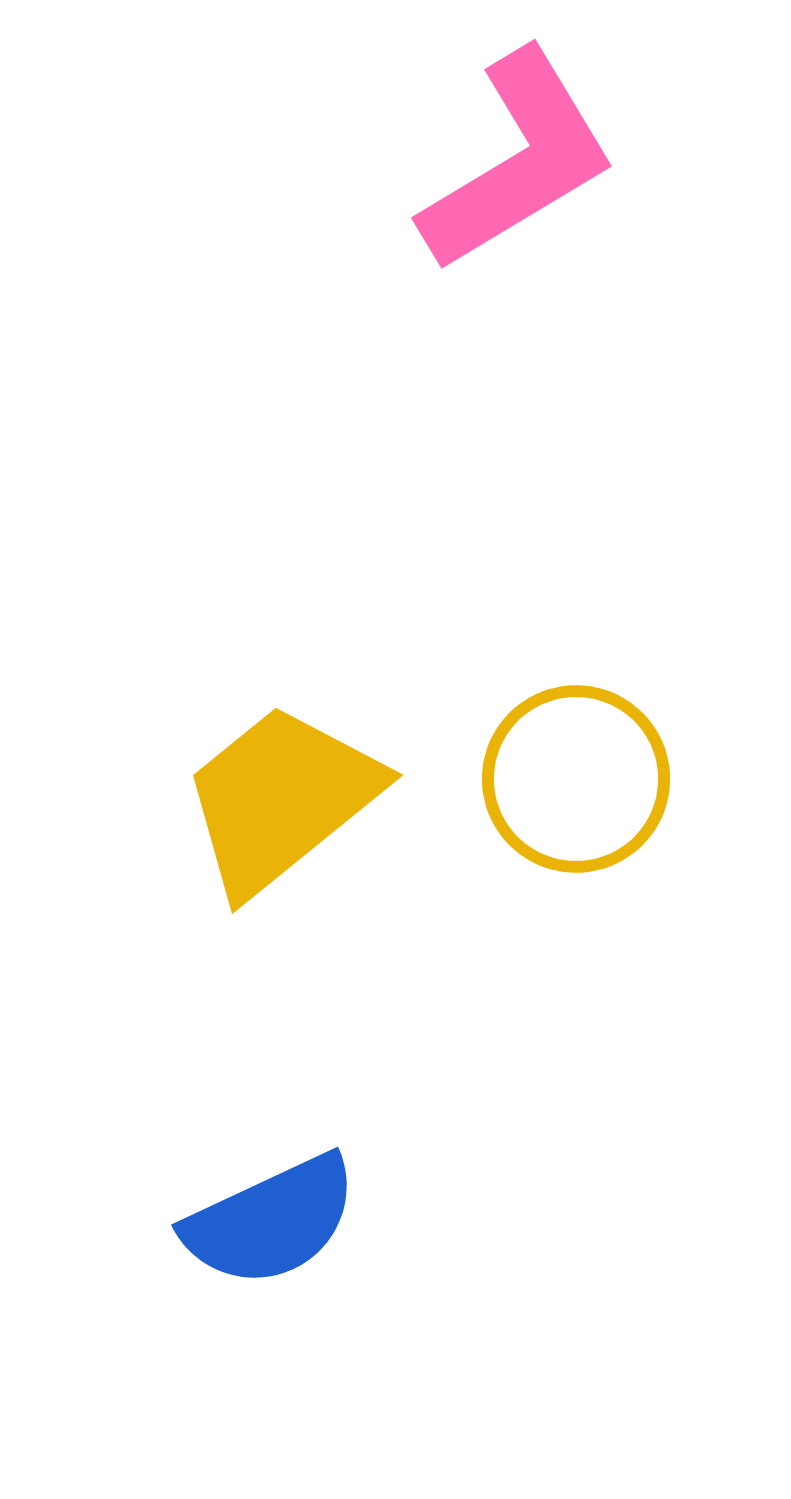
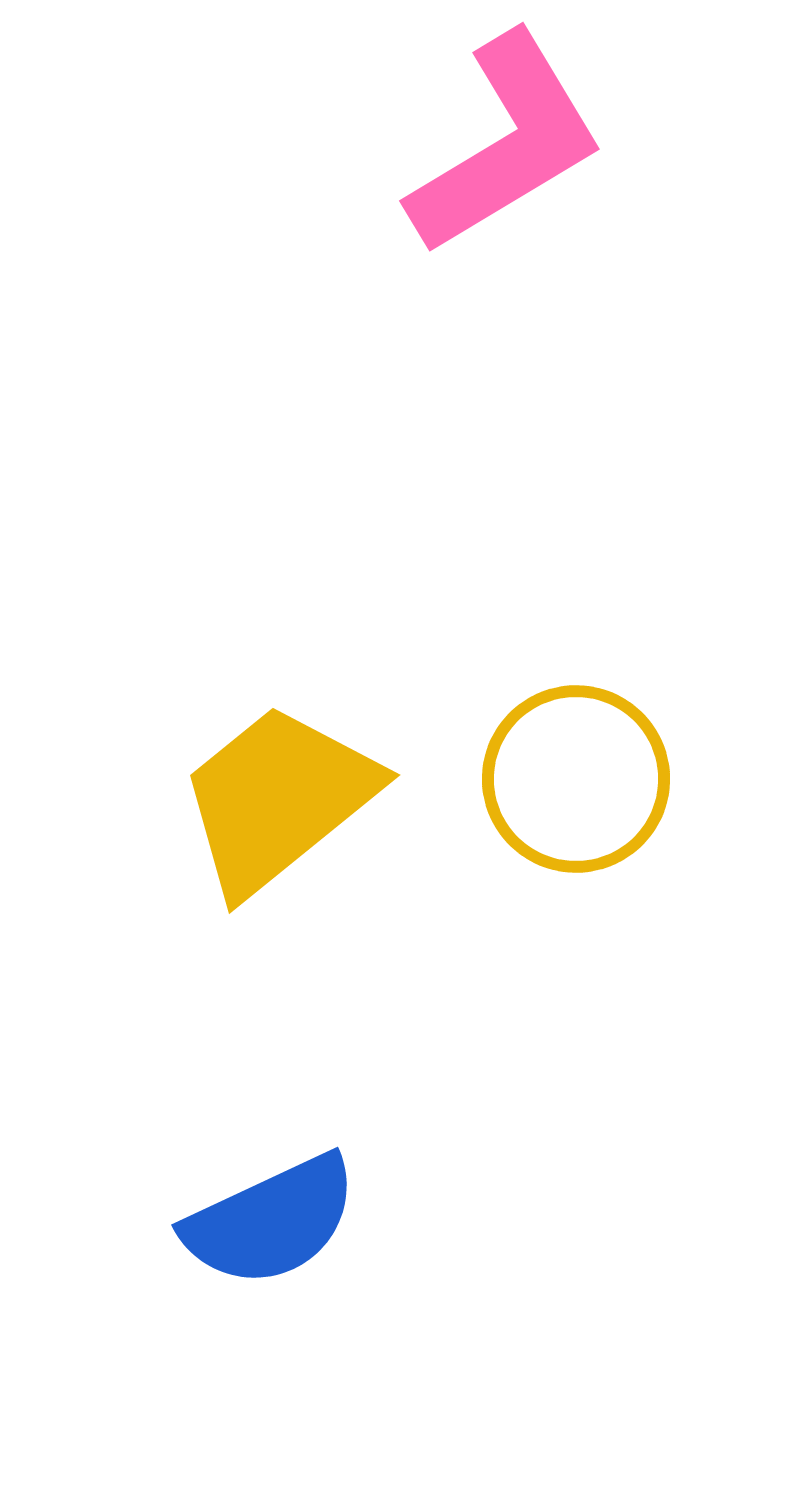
pink L-shape: moved 12 px left, 17 px up
yellow trapezoid: moved 3 px left
